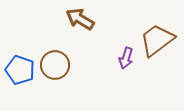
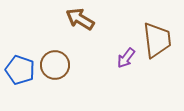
brown trapezoid: rotated 120 degrees clockwise
purple arrow: rotated 20 degrees clockwise
